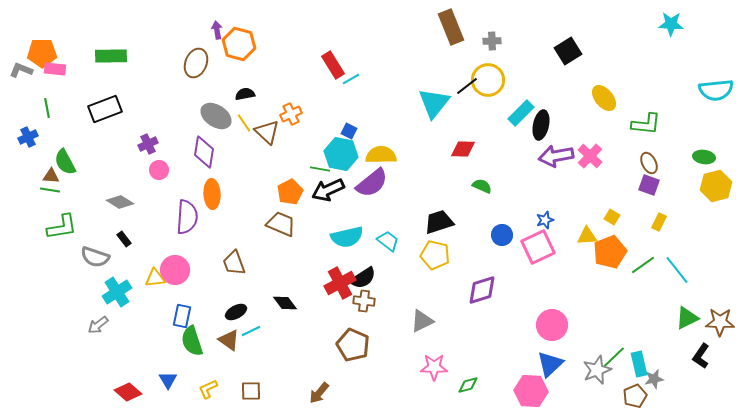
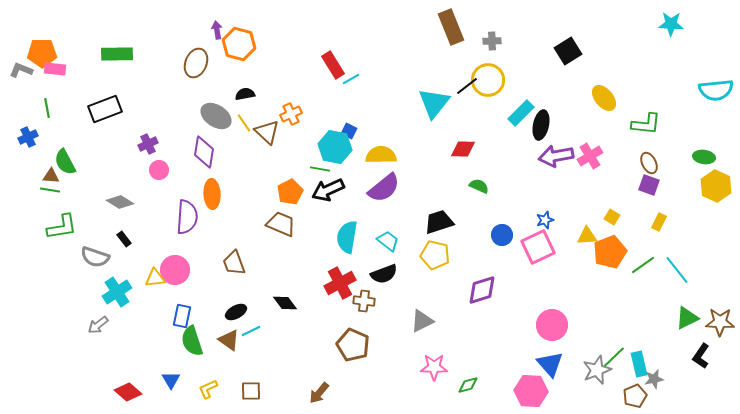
green rectangle at (111, 56): moved 6 px right, 2 px up
cyan hexagon at (341, 154): moved 6 px left, 7 px up
pink cross at (590, 156): rotated 15 degrees clockwise
purple semicircle at (372, 183): moved 12 px right, 5 px down
green semicircle at (482, 186): moved 3 px left
yellow hexagon at (716, 186): rotated 20 degrees counterclockwise
cyan semicircle at (347, 237): rotated 112 degrees clockwise
black semicircle at (363, 278): moved 21 px right, 4 px up; rotated 12 degrees clockwise
blue triangle at (550, 364): rotated 28 degrees counterclockwise
blue triangle at (168, 380): moved 3 px right
